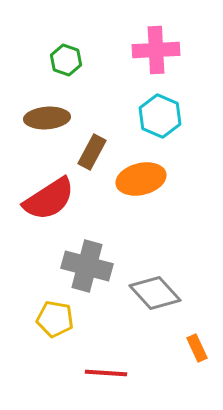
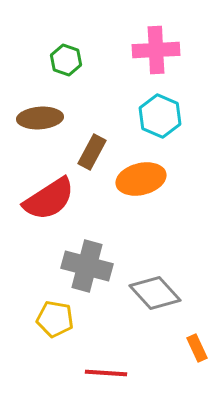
brown ellipse: moved 7 px left
